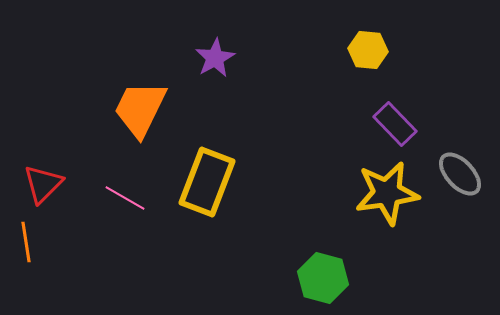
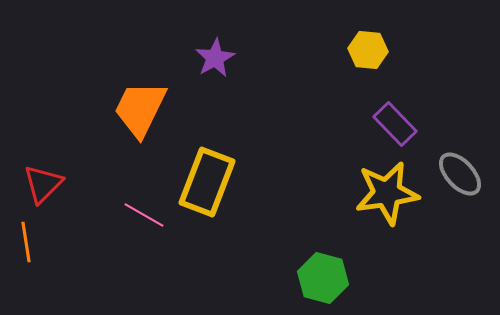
pink line: moved 19 px right, 17 px down
